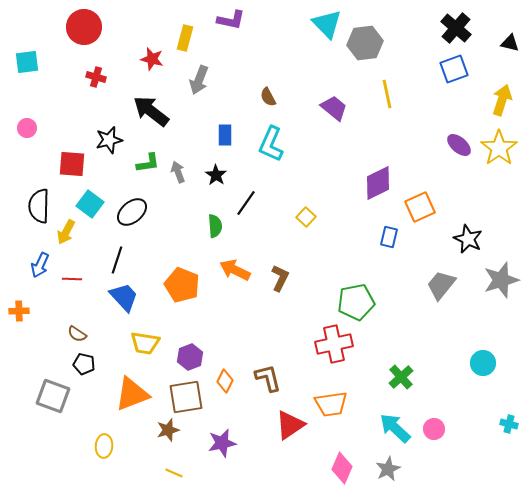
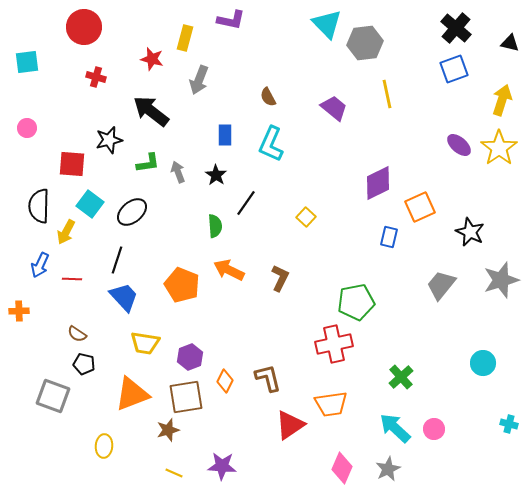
black star at (468, 239): moved 2 px right, 7 px up
orange arrow at (235, 270): moved 6 px left
purple star at (222, 443): moved 23 px down; rotated 16 degrees clockwise
